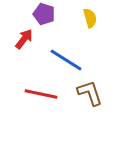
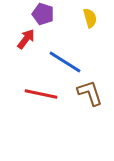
purple pentagon: moved 1 px left
red arrow: moved 2 px right
blue line: moved 1 px left, 2 px down
